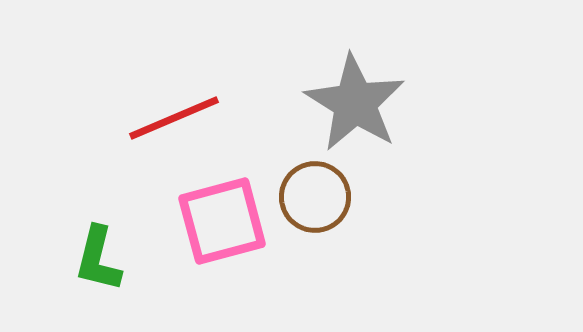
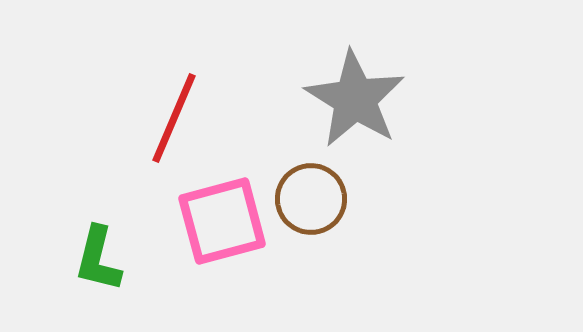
gray star: moved 4 px up
red line: rotated 44 degrees counterclockwise
brown circle: moved 4 px left, 2 px down
